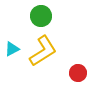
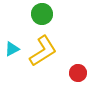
green circle: moved 1 px right, 2 px up
